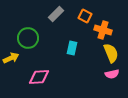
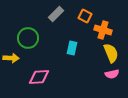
yellow arrow: rotated 28 degrees clockwise
